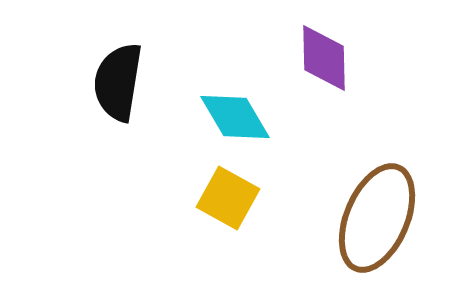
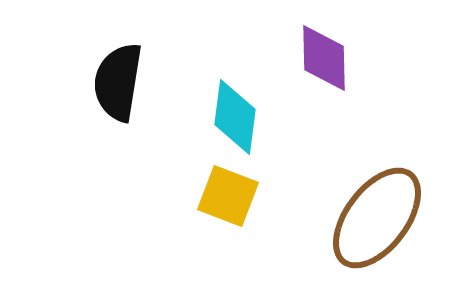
cyan diamond: rotated 38 degrees clockwise
yellow square: moved 2 px up; rotated 8 degrees counterclockwise
brown ellipse: rotated 14 degrees clockwise
